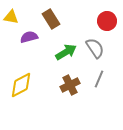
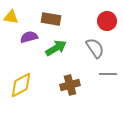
brown rectangle: rotated 48 degrees counterclockwise
green arrow: moved 10 px left, 4 px up
gray line: moved 9 px right, 5 px up; rotated 66 degrees clockwise
brown cross: rotated 12 degrees clockwise
